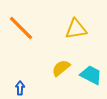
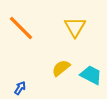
yellow triangle: moved 1 px left, 2 px up; rotated 50 degrees counterclockwise
blue arrow: rotated 32 degrees clockwise
